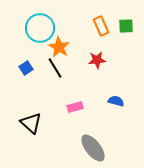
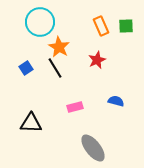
cyan circle: moved 6 px up
red star: rotated 18 degrees counterclockwise
black triangle: rotated 40 degrees counterclockwise
